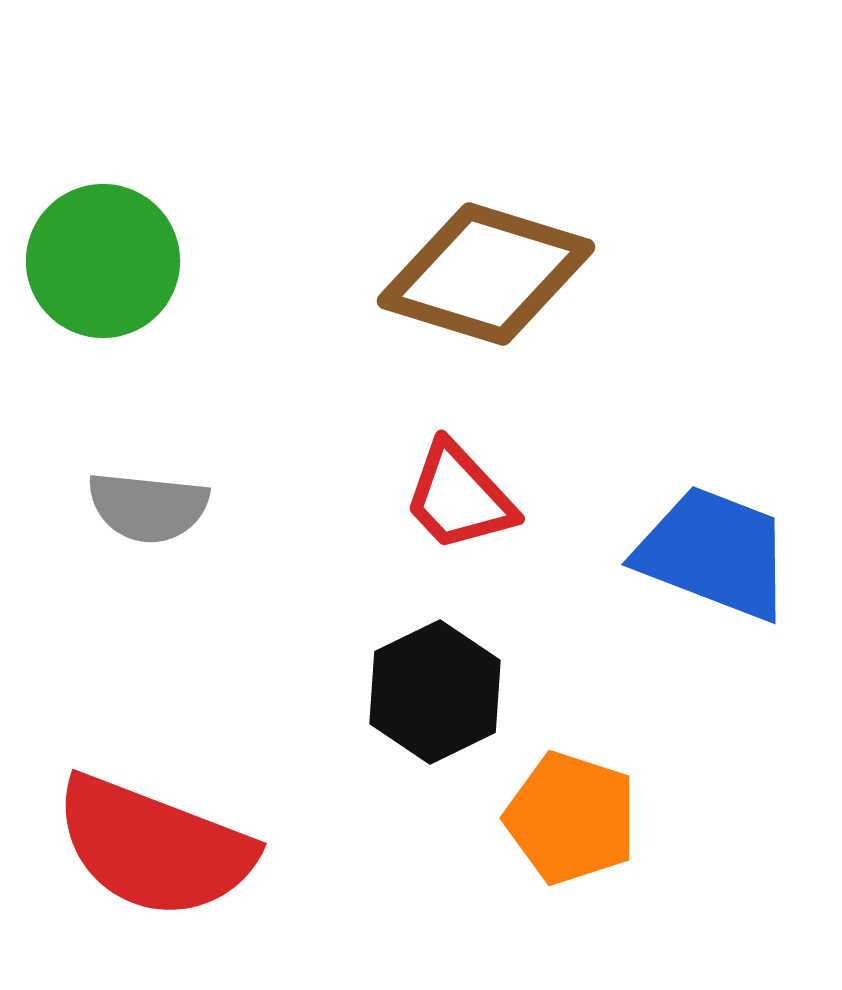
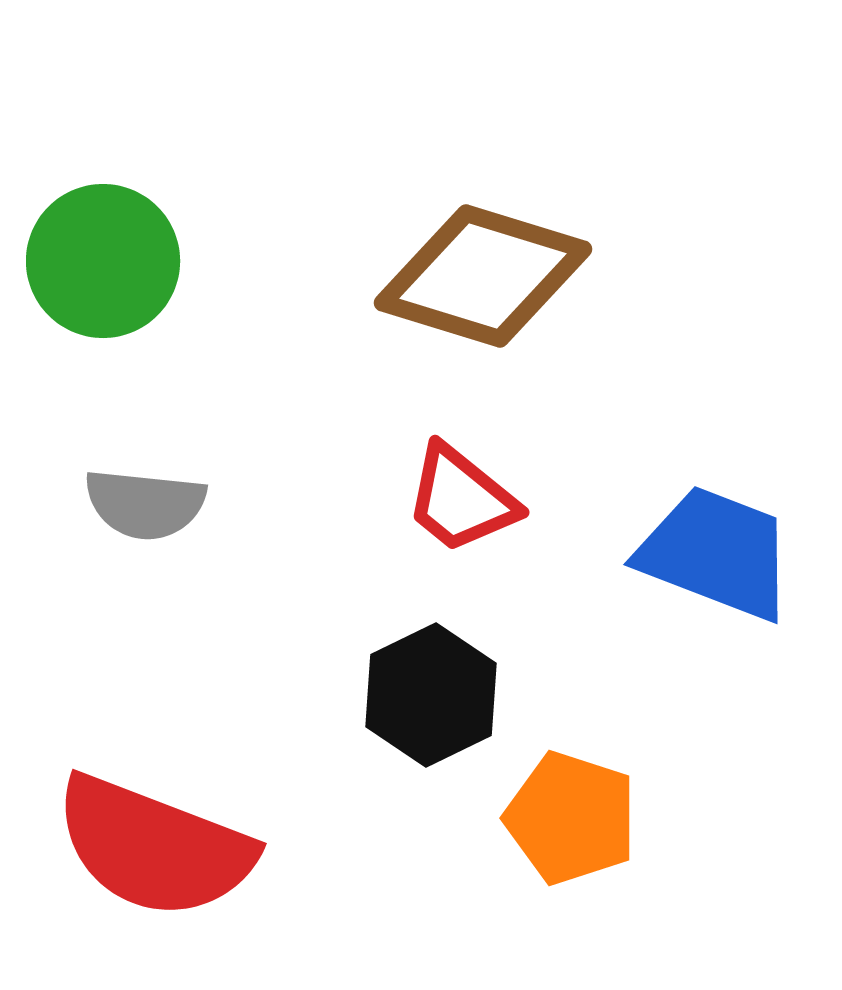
brown diamond: moved 3 px left, 2 px down
red trapezoid: moved 2 px right, 2 px down; rotated 8 degrees counterclockwise
gray semicircle: moved 3 px left, 3 px up
blue trapezoid: moved 2 px right
black hexagon: moved 4 px left, 3 px down
